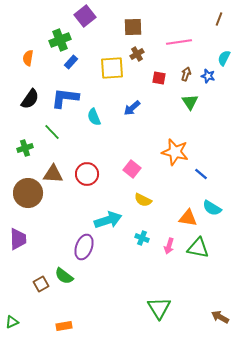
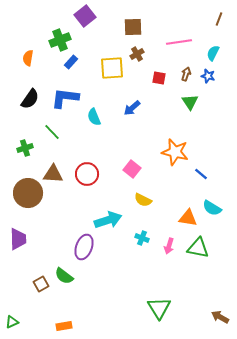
cyan semicircle at (224, 58): moved 11 px left, 5 px up
